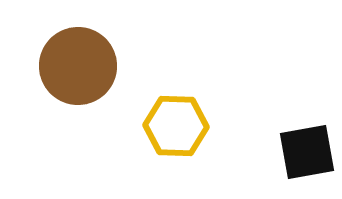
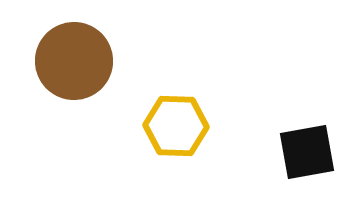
brown circle: moved 4 px left, 5 px up
